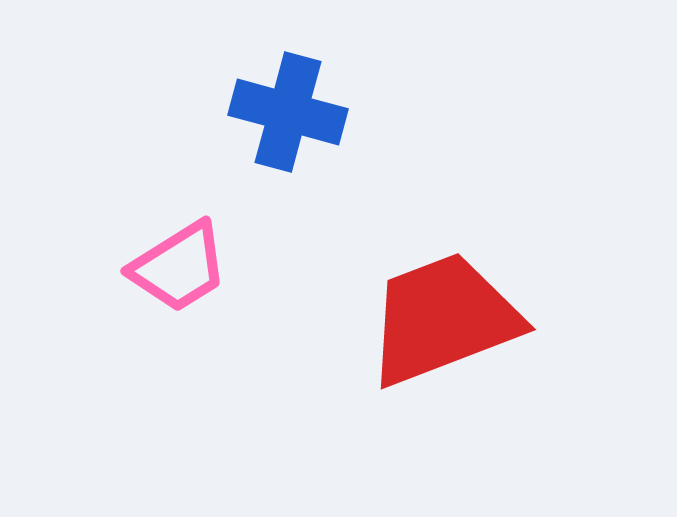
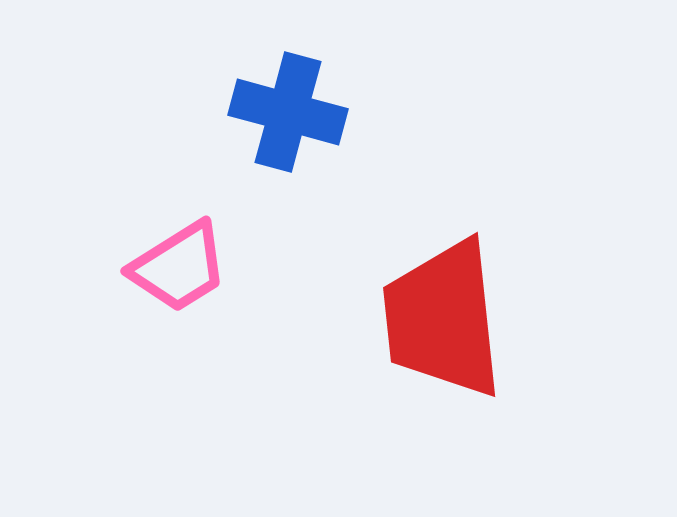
red trapezoid: rotated 75 degrees counterclockwise
